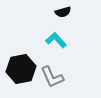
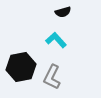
black hexagon: moved 2 px up
gray L-shape: rotated 50 degrees clockwise
